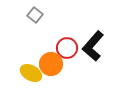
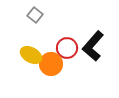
yellow ellipse: moved 18 px up
